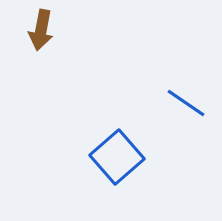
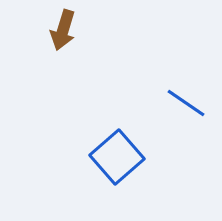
brown arrow: moved 22 px right; rotated 6 degrees clockwise
